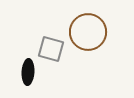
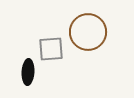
gray square: rotated 20 degrees counterclockwise
